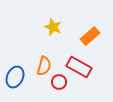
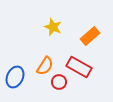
orange semicircle: moved 1 px right; rotated 18 degrees clockwise
